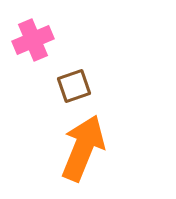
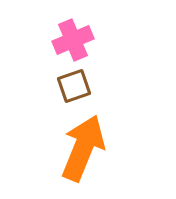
pink cross: moved 40 px right
